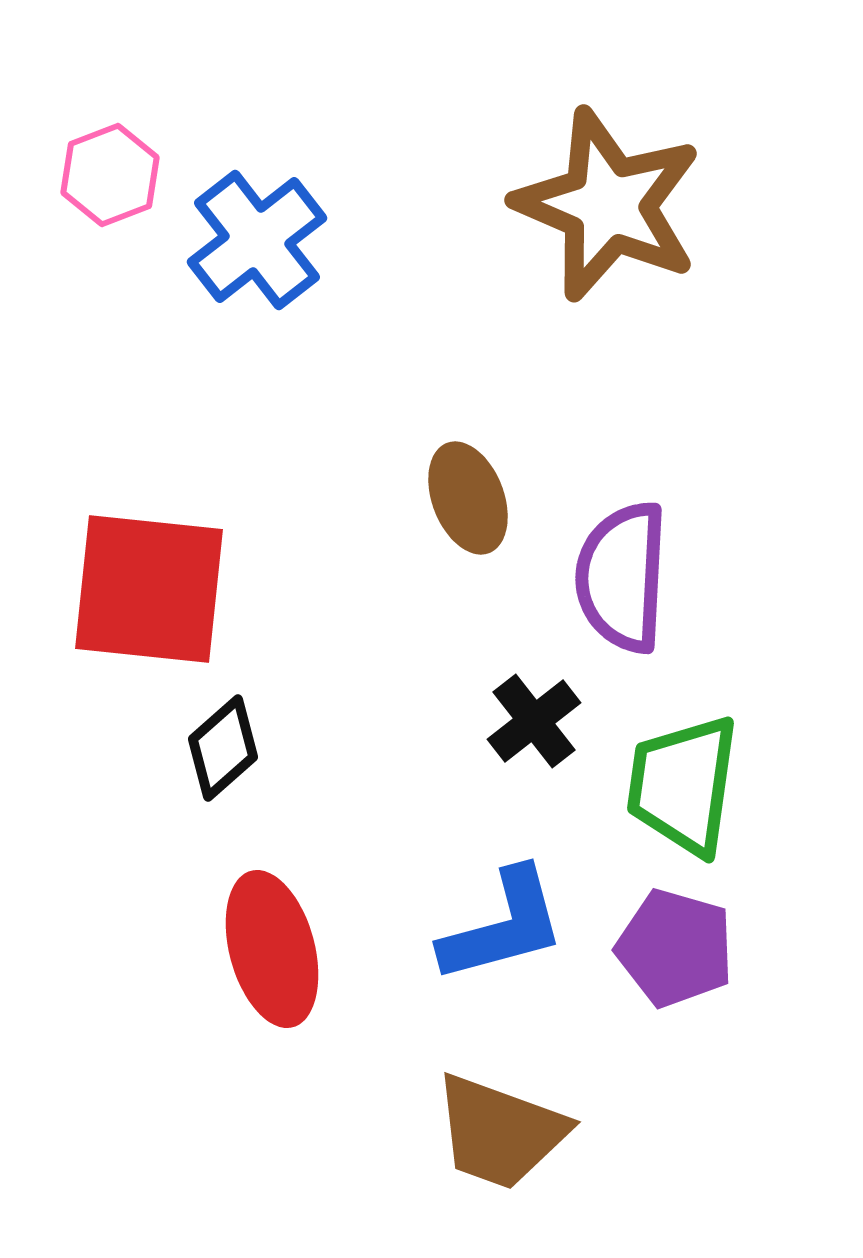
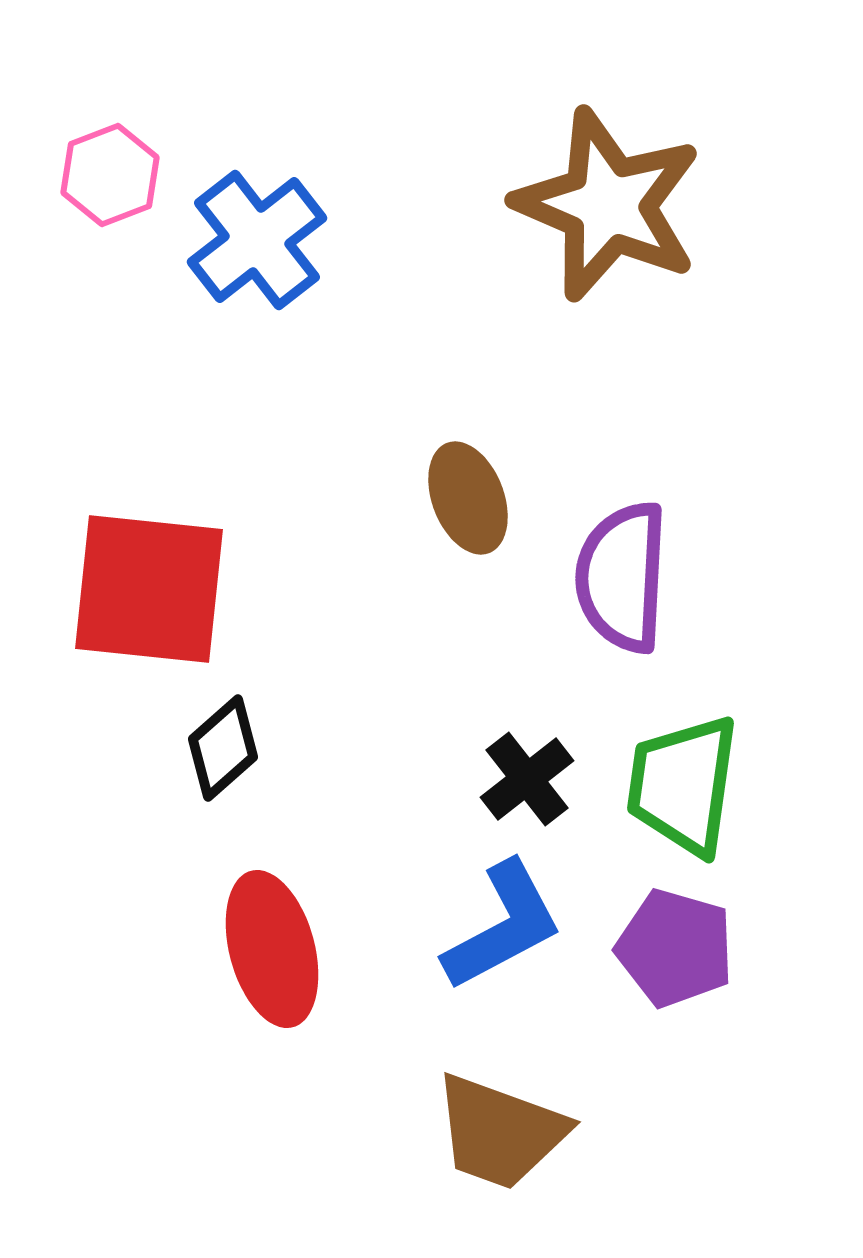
black cross: moved 7 px left, 58 px down
blue L-shape: rotated 13 degrees counterclockwise
